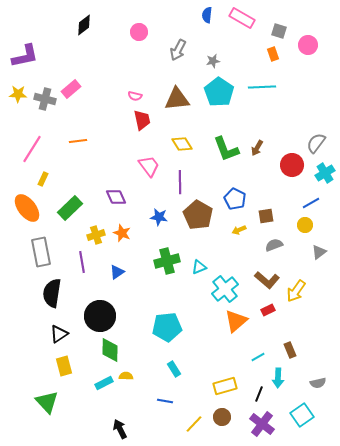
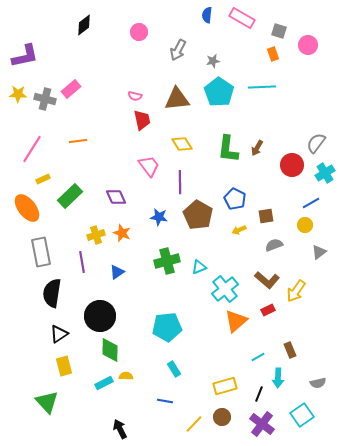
green L-shape at (226, 149): moved 2 px right; rotated 28 degrees clockwise
yellow rectangle at (43, 179): rotated 40 degrees clockwise
green rectangle at (70, 208): moved 12 px up
